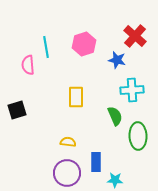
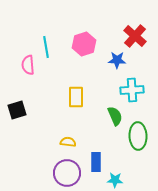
blue star: rotated 12 degrees counterclockwise
